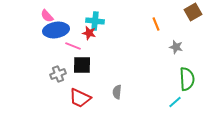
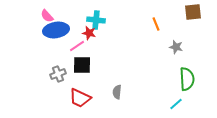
brown square: rotated 24 degrees clockwise
cyan cross: moved 1 px right, 1 px up
pink line: moved 4 px right; rotated 56 degrees counterclockwise
cyan line: moved 1 px right, 2 px down
